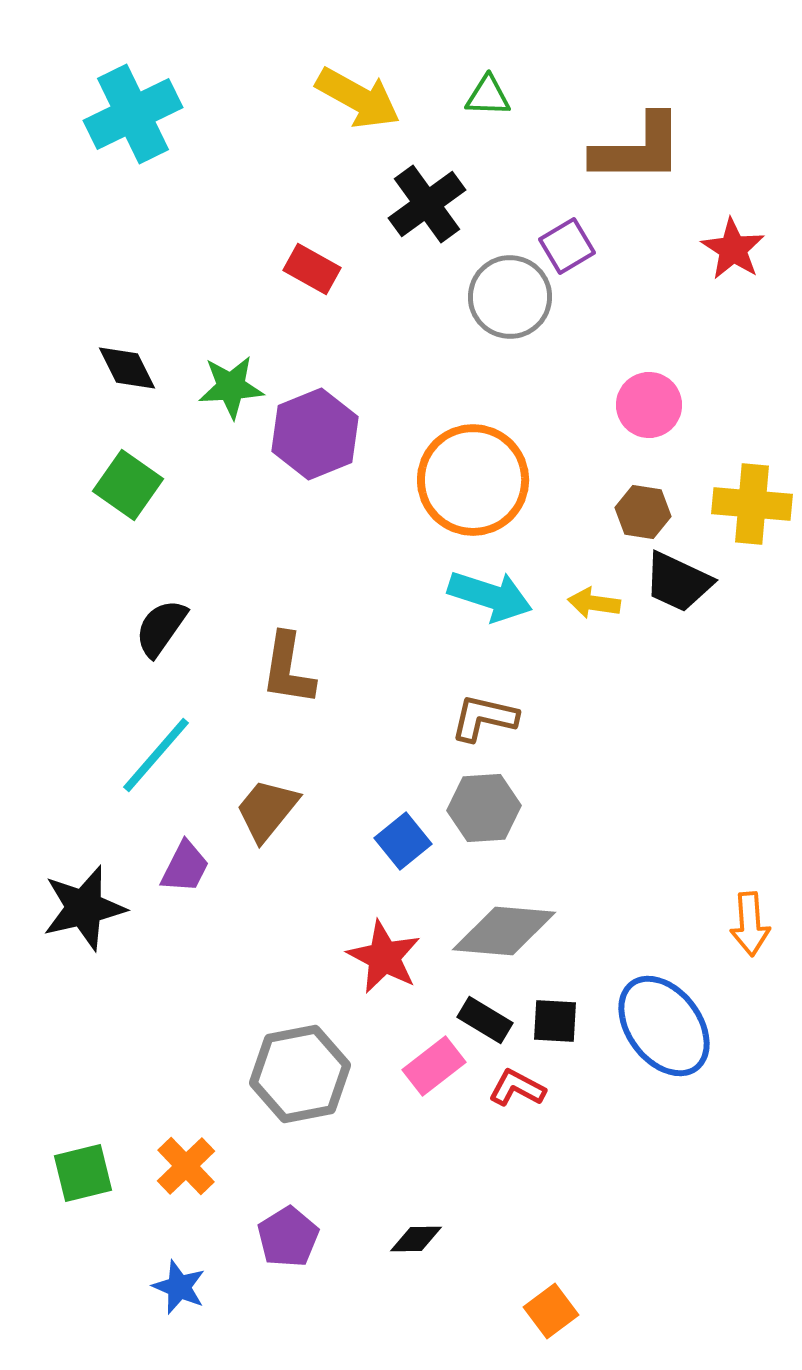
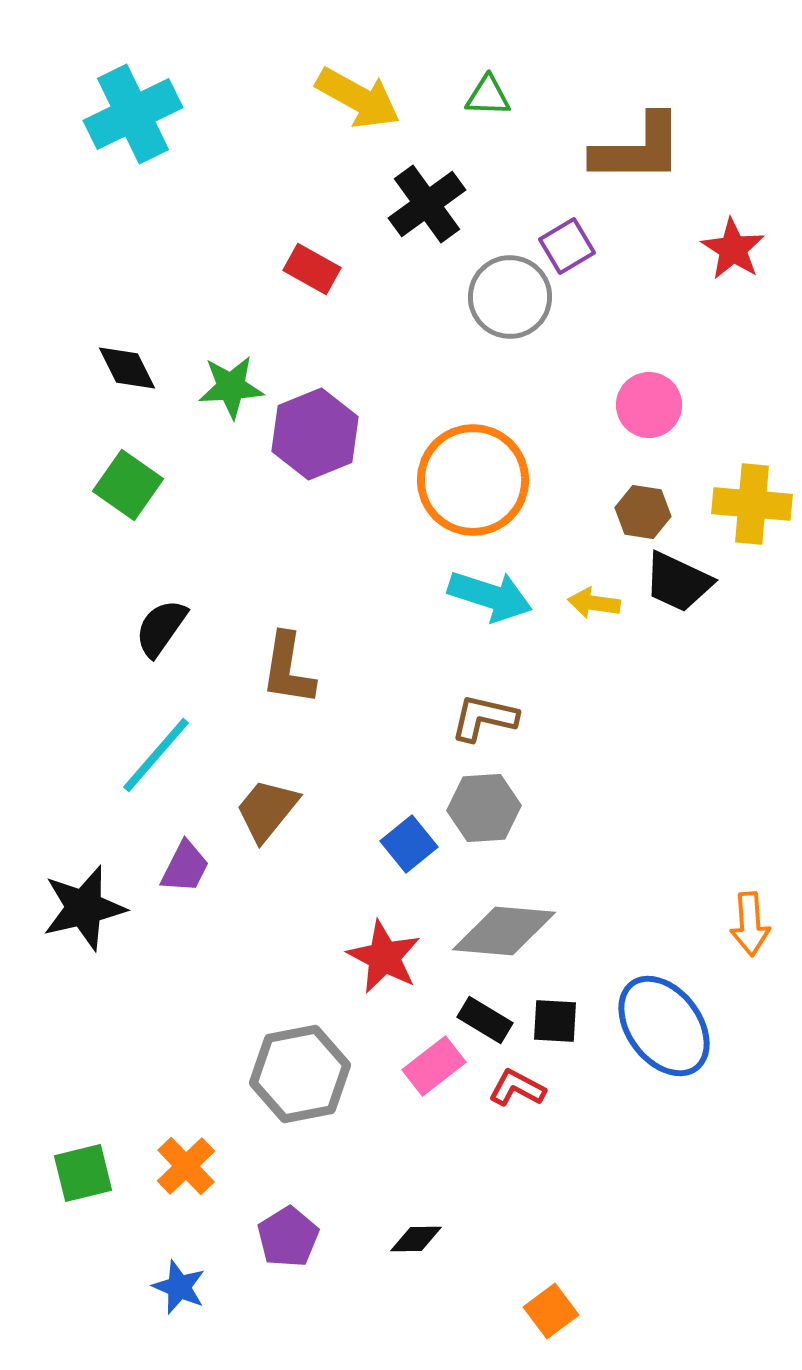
blue square at (403, 841): moved 6 px right, 3 px down
